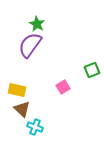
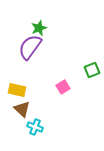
green star: moved 2 px right, 4 px down; rotated 21 degrees clockwise
purple semicircle: moved 2 px down
